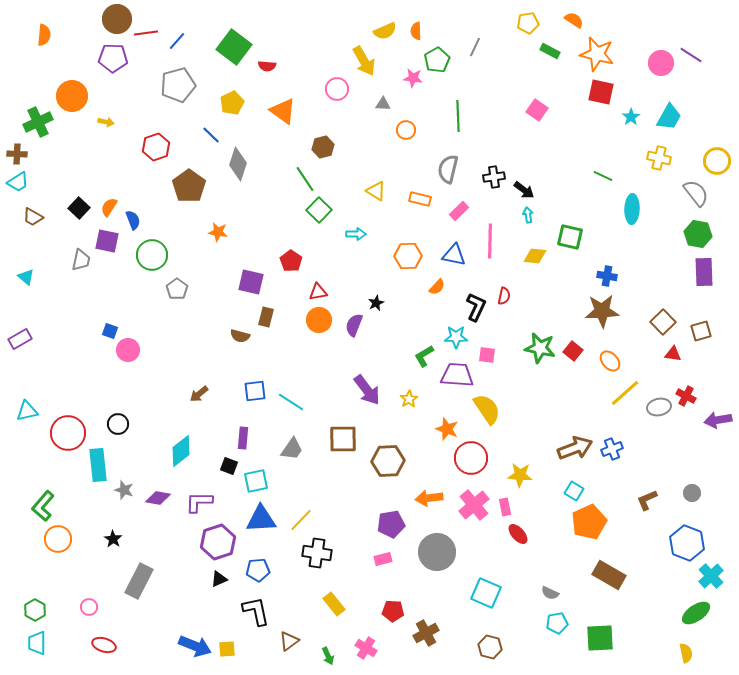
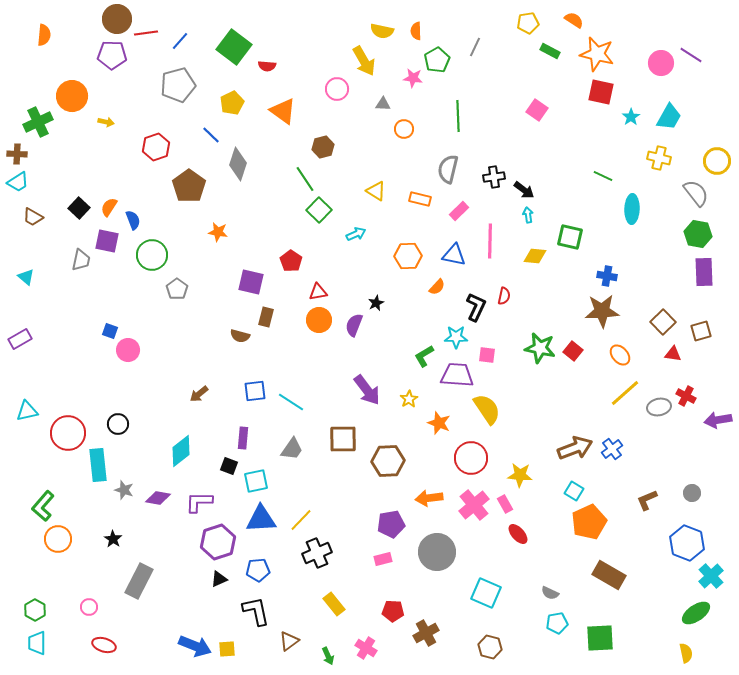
yellow semicircle at (385, 31): moved 3 px left; rotated 35 degrees clockwise
blue line at (177, 41): moved 3 px right
purple pentagon at (113, 58): moved 1 px left, 3 px up
orange circle at (406, 130): moved 2 px left, 1 px up
cyan arrow at (356, 234): rotated 24 degrees counterclockwise
orange ellipse at (610, 361): moved 10 px right, 6 px up
orange star at (447, 429): moved 8 px left, 6 px up
blue cross at (612, 449): rotated 15 degrees counterclockwise
pink rectangle at (505, 507): moved 3 px up; rotated 18 degrees counterclockwise
black cross at (317, 553): rotated 32 degrees counterclockwise
